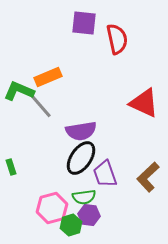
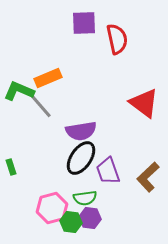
purple square: rotated 8 degrees counterclockwise
orange rectangle: moved 1 px down
red triangle: rotated 12 degrees clockwise
purple trapezoid: moved 3 px right, 3 px up
green semicircle: moved 1 px right, 1 px down
purple hexagon: moved 1 px right, 3 px down
green hexagon: moved 3 px up; rotated 25 degrees clockwise
